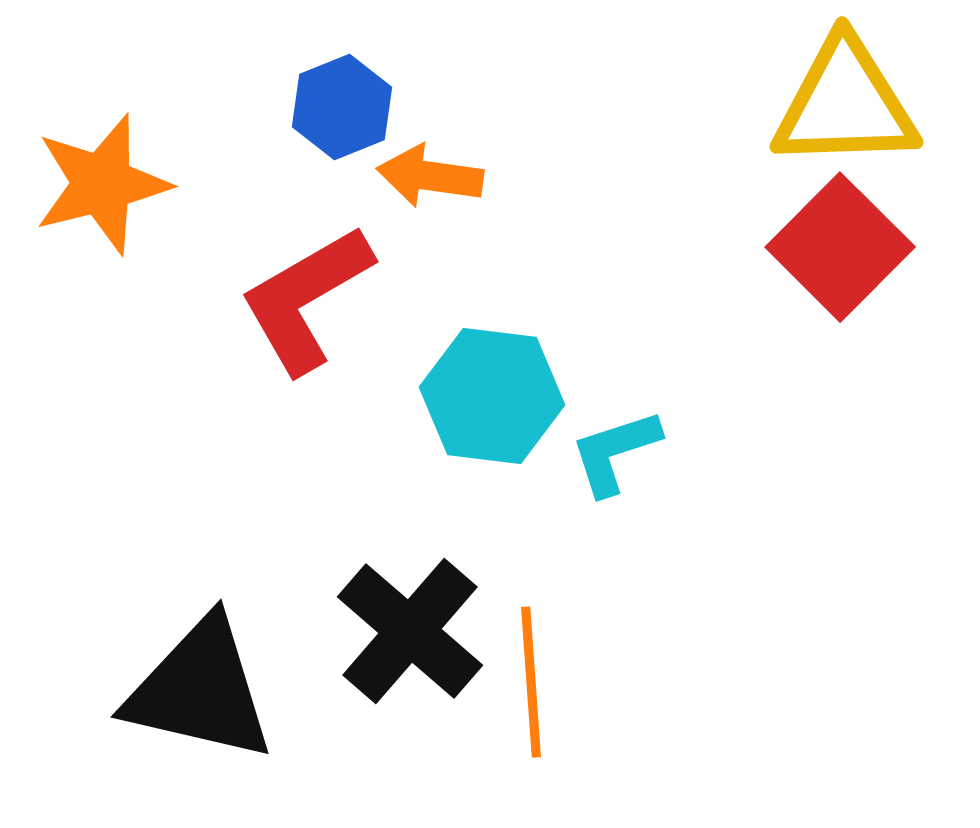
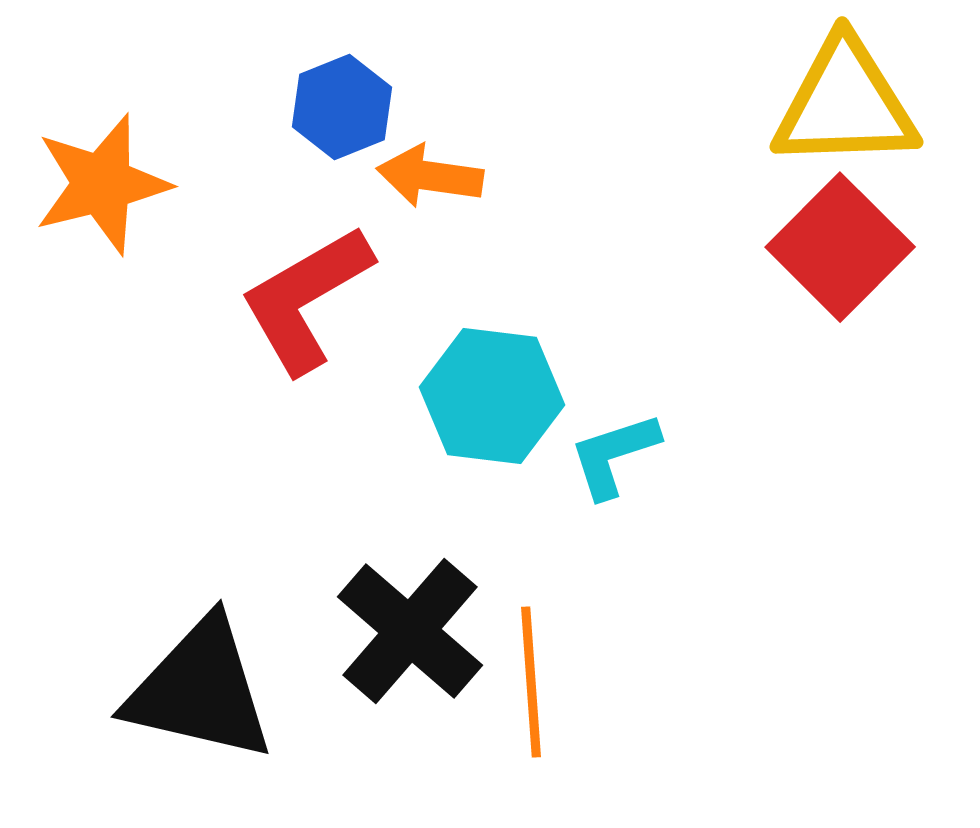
cyan L-shape: moved 1 px left, 3 px down
